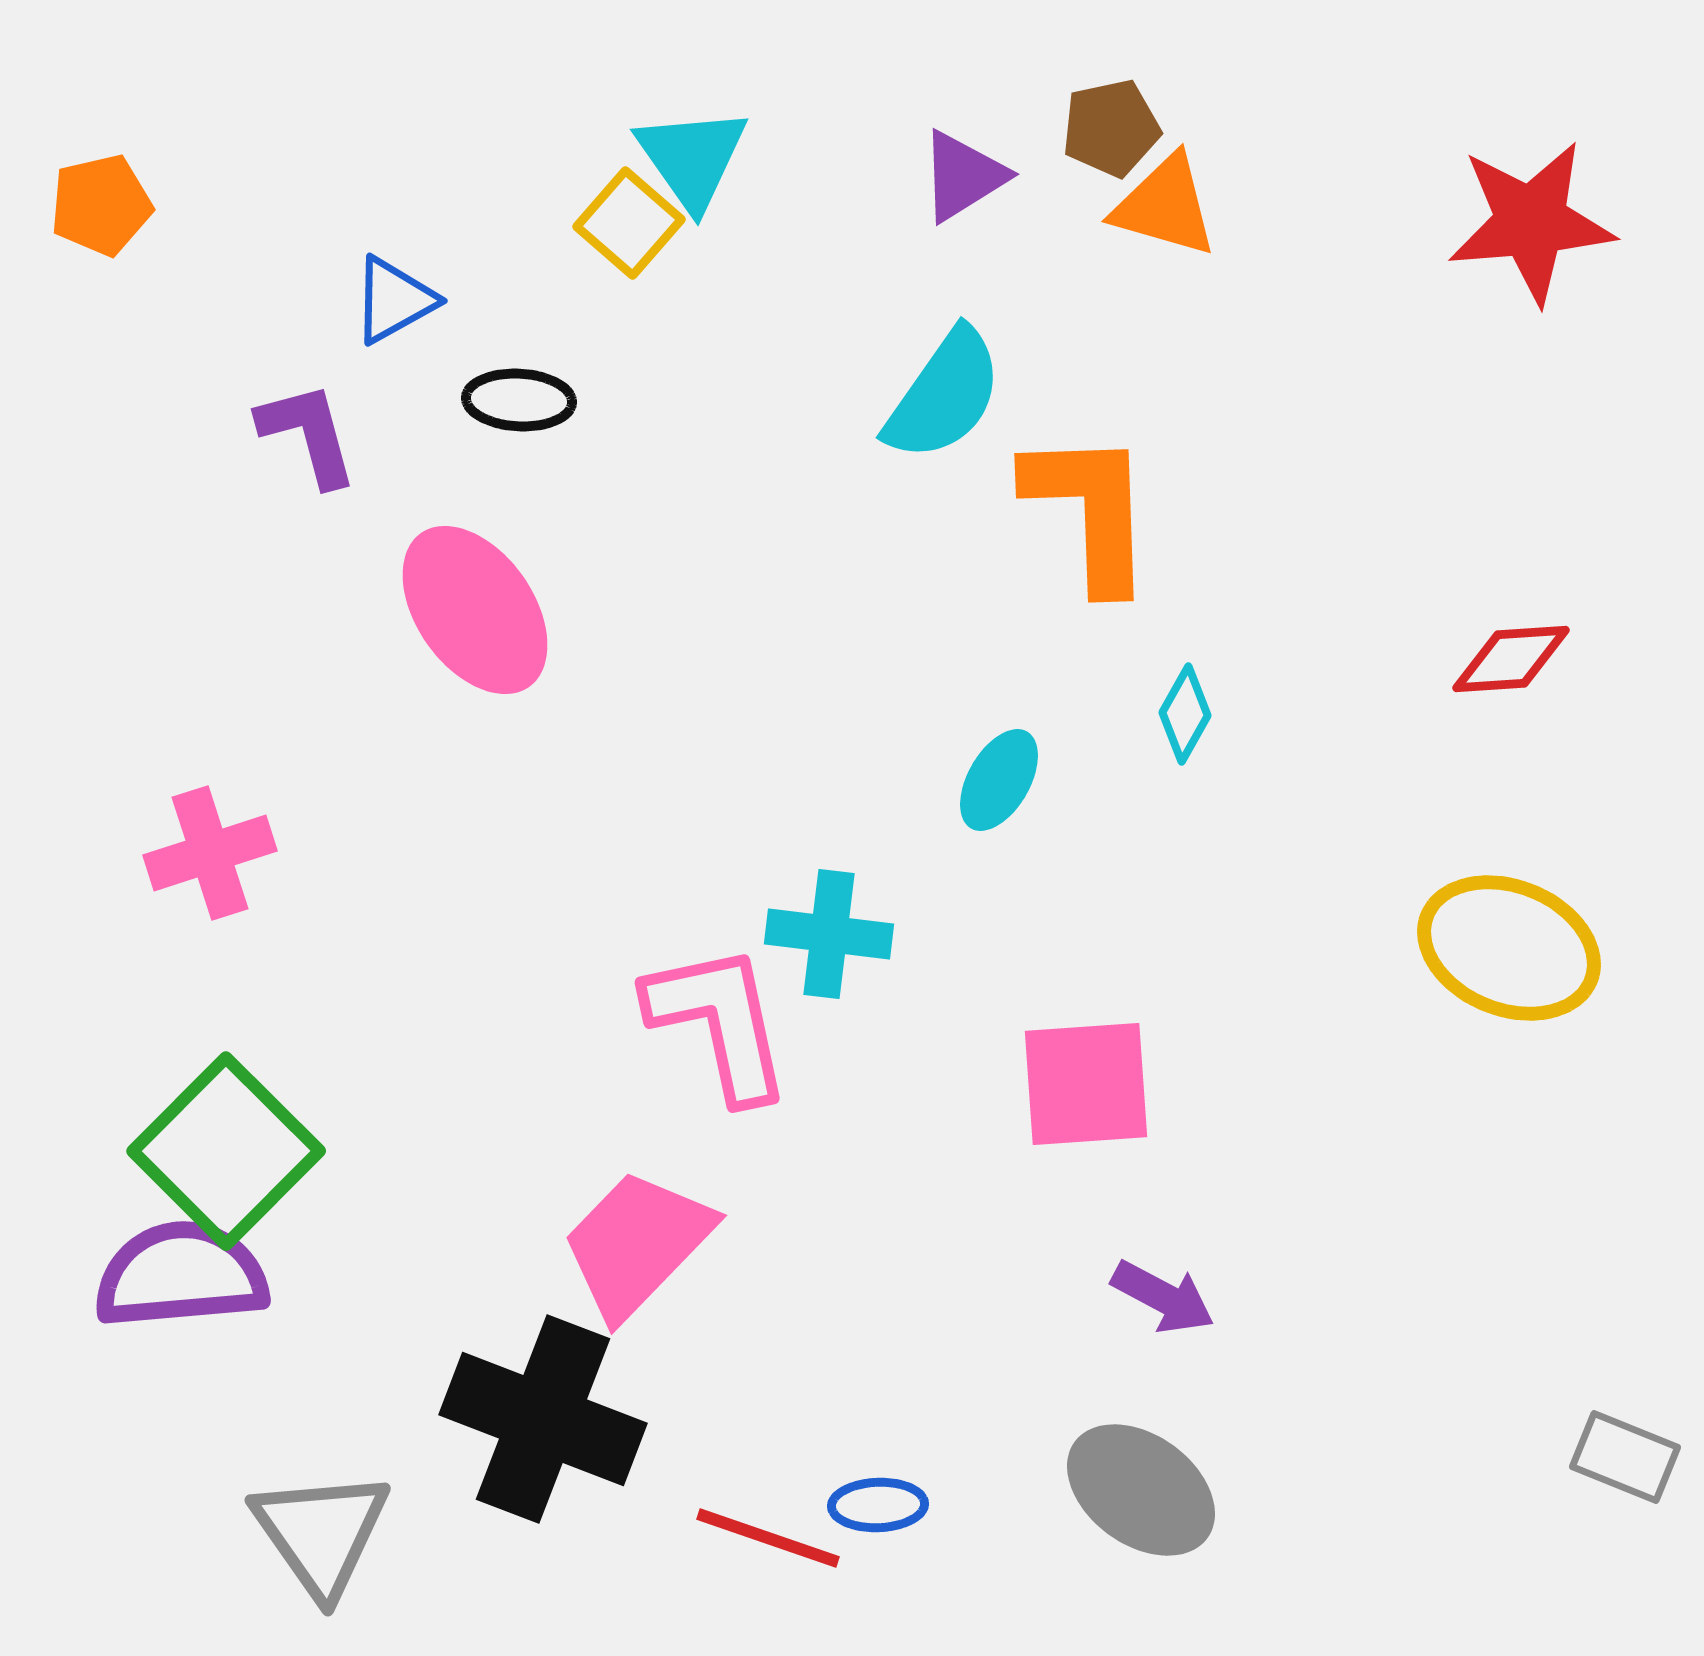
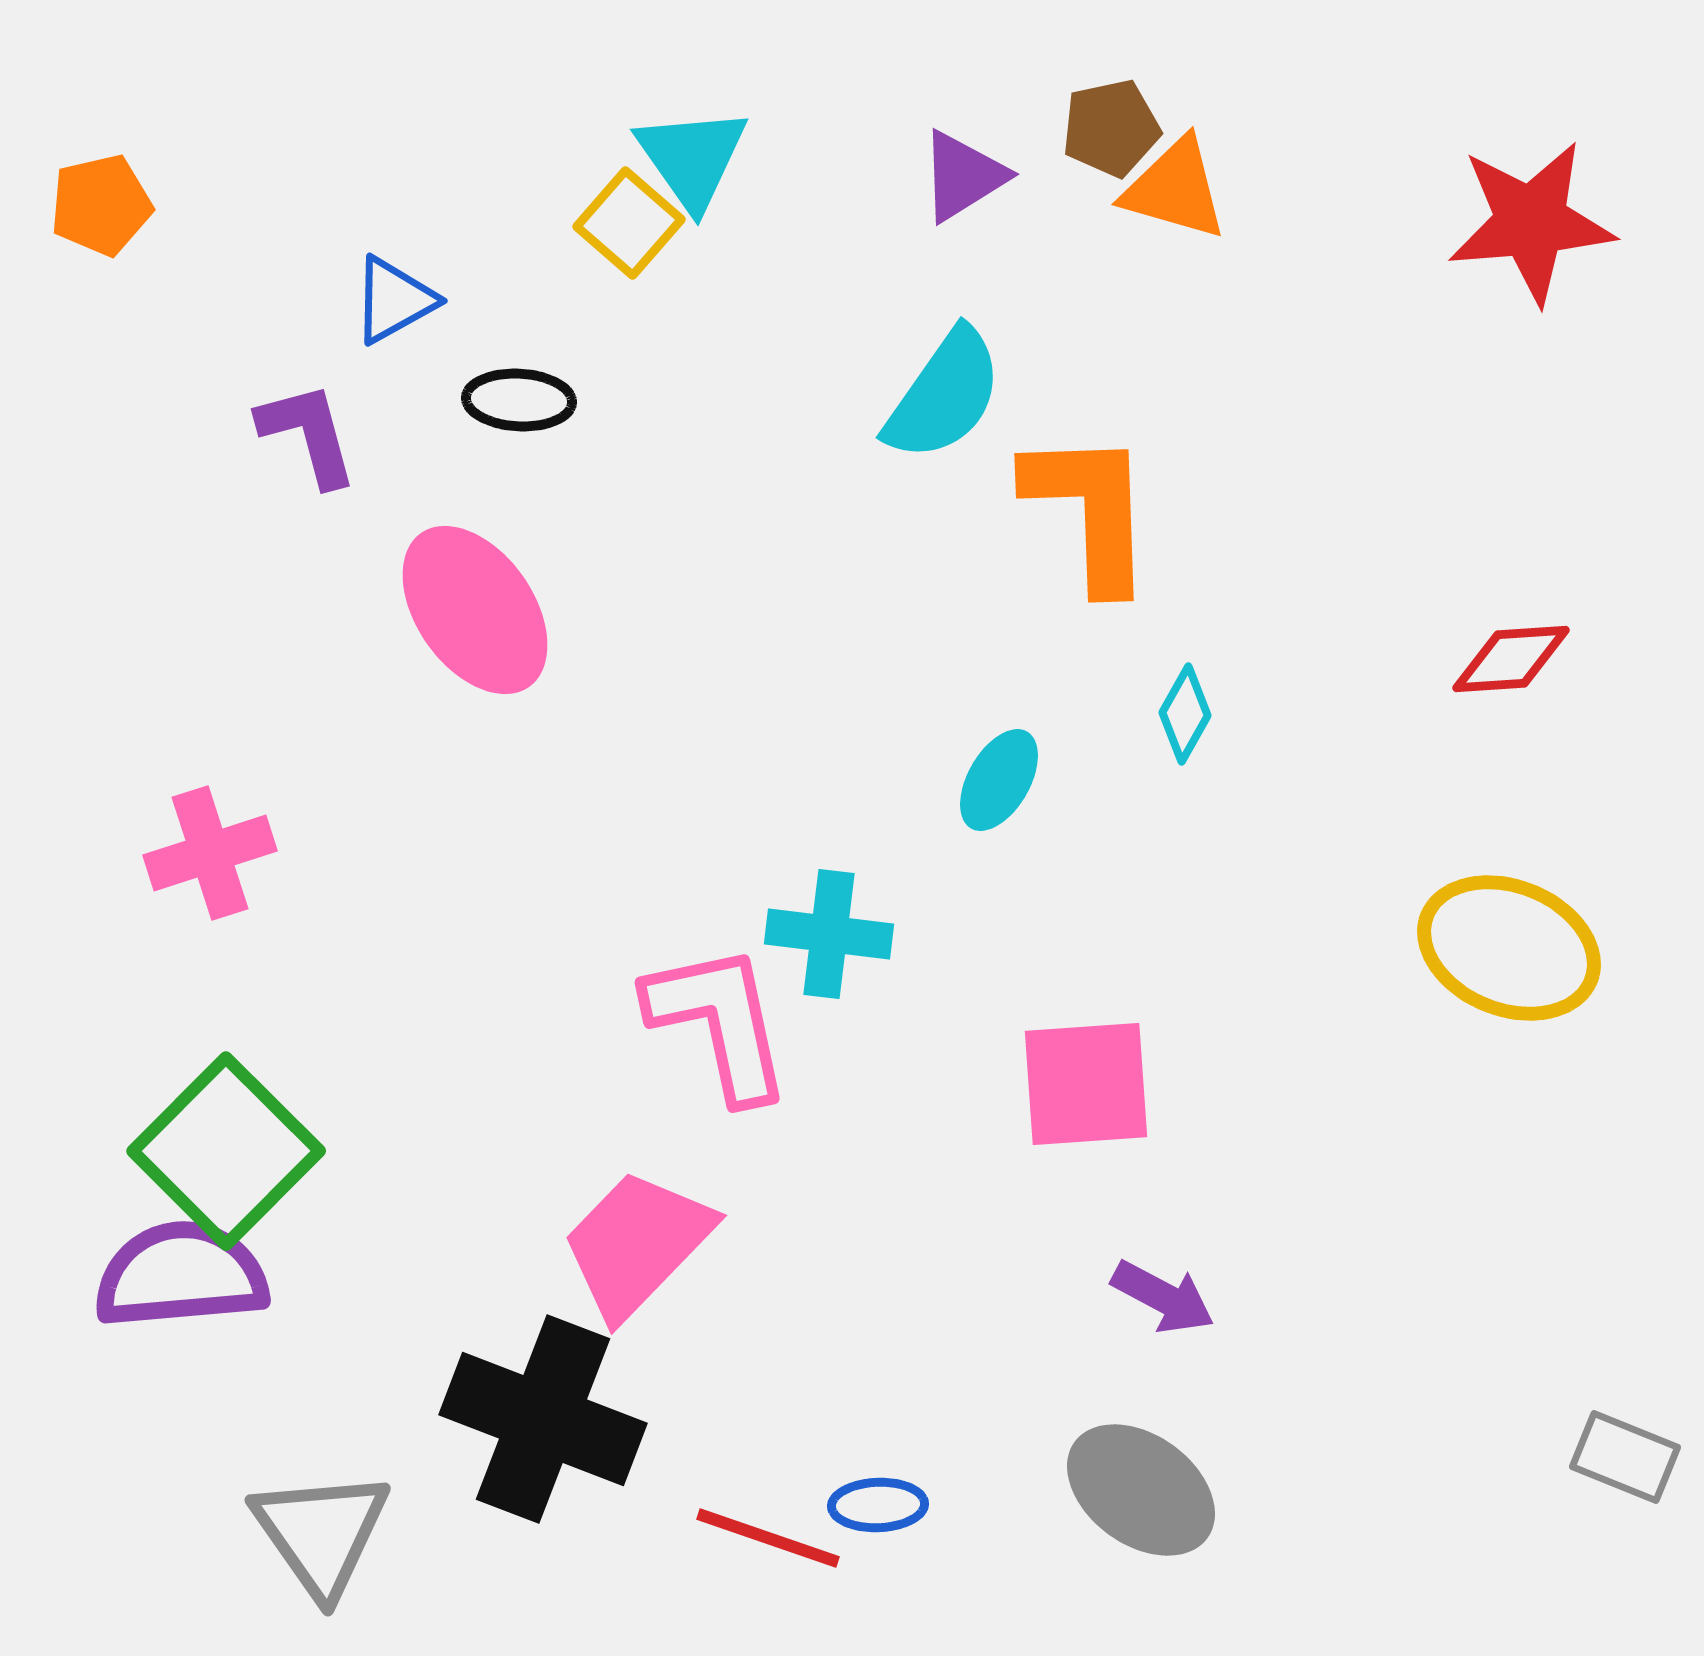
orange triangle: moved 10 px right, 17 px up
